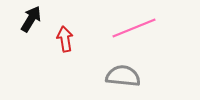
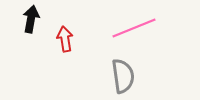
black arrow: rotated 20 degrees counterclockwise
gray semicircle: rotated 76 degrees clockwise
